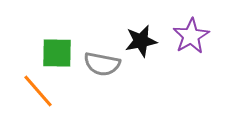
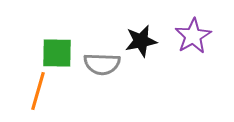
purple star: moved 2 px right
gray semicircle: rotated 9 degrees counterclockwise
orange line: rotated 57 degrees clockwise
